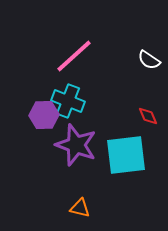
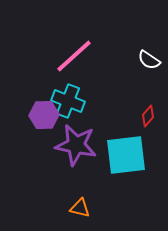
red diamond: rotated 65 degrees clockwise
purple star: rotated 9 degrees counterclockwise
